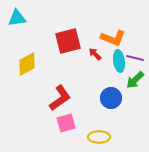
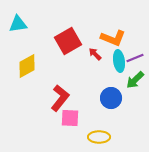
cyan triangle: moved 1 px right, 6 px down
red square: rotated 16 degrees counterclockwise
purple line: rotated 36 degrees counterclockwise
yellow diamond: moved 2 px down
red L-shape: rotated 16 degrees counterclockwise
pink square: moved 4 px right, 5 px up; rotated 18 degrees clockwise
